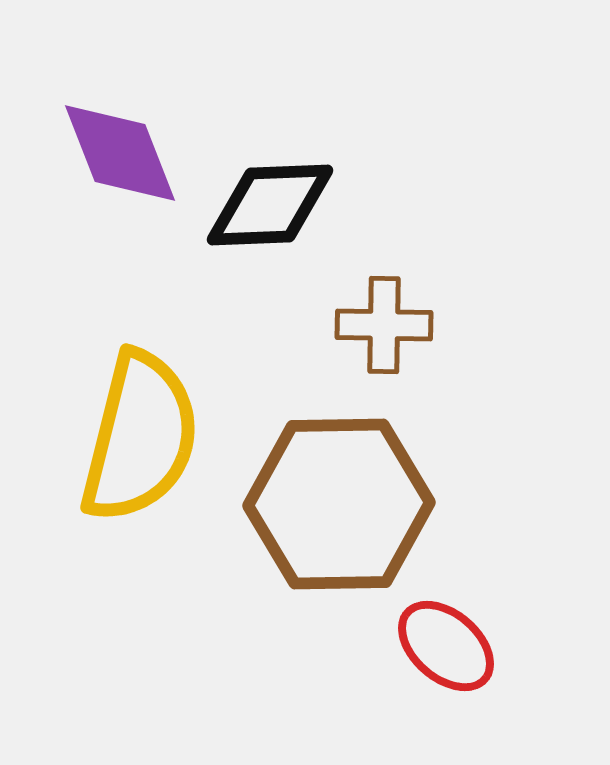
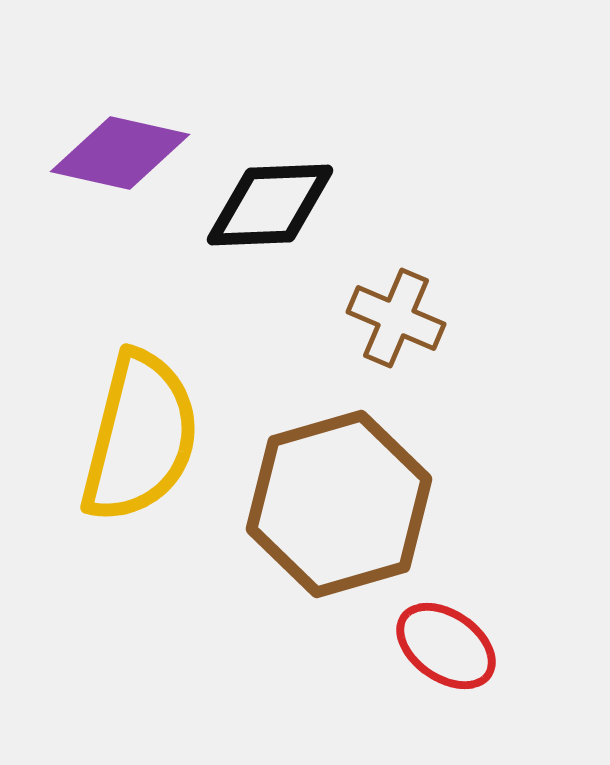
purple diamond: rotated 56 degrees counterclockwise
brown cross: moved 12 px right, 7 px up; rotated 22 degrees clockwise
brown hexagon: rotated 15 degrees counterclockwise
red ellipse: rotated 6 degrees counterclockwise
